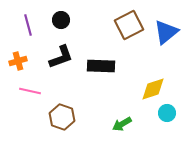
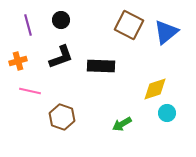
brown square: rotated 36 degrees counterclockwise
yellow diamond: moved 2 px right
